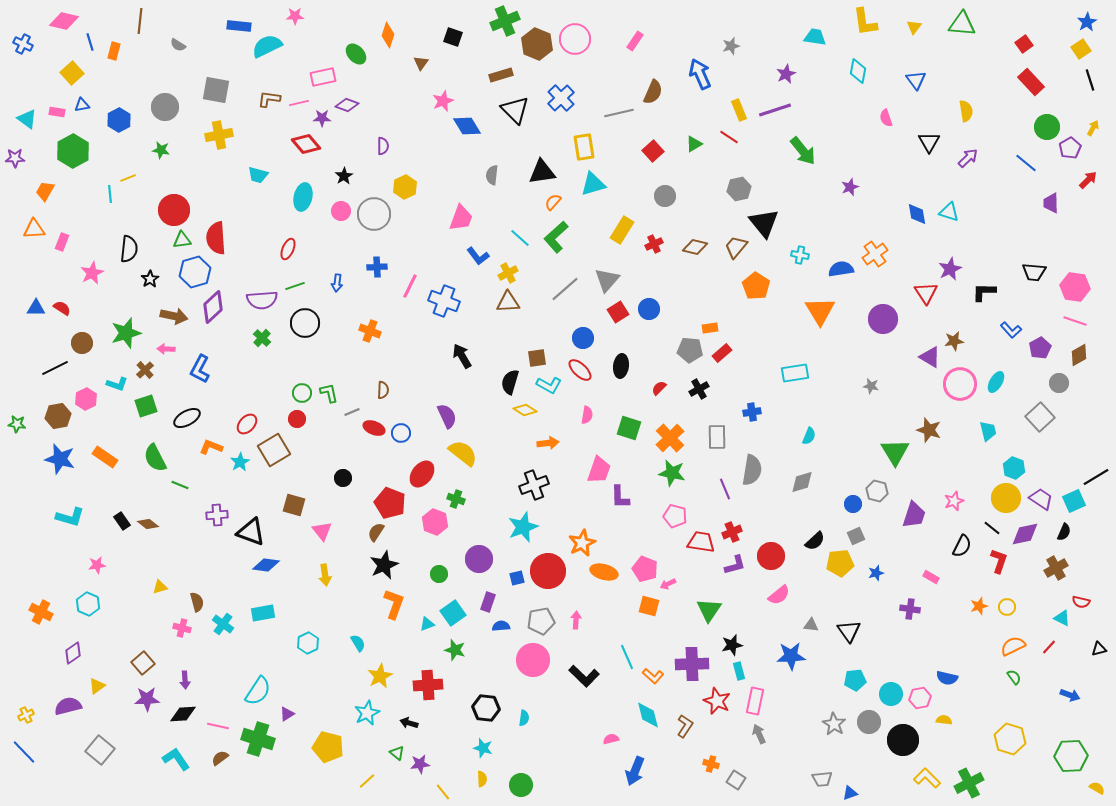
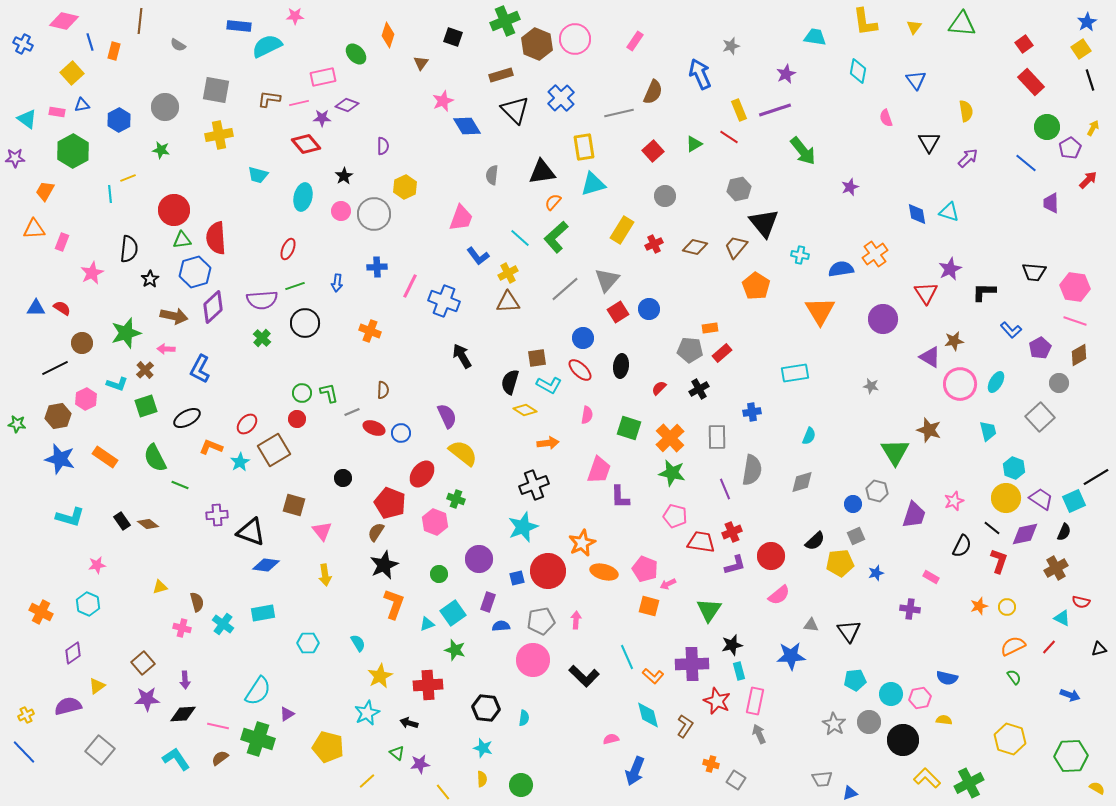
cyan hexagon at (308, 643): rotated 25 degrees clockwise
